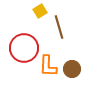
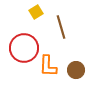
yellow square: moved 4 px left, 1 px down
brown line: moved 2 px right
brown circle: moved 4 px right, 1 px down
